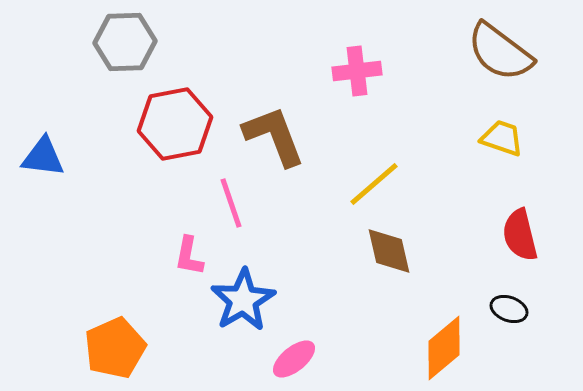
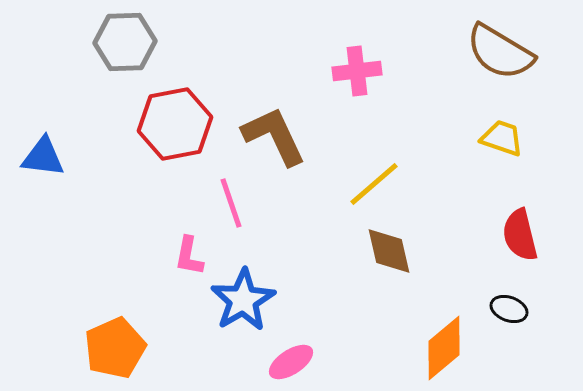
brown semicircle: rotated 6 degrees counterclockwise
brown L-shape: rotated 4 degrees counterclockwise
pink ellipse: moved 3 px left, 3 px down; rotated 6 degrees clockwise
